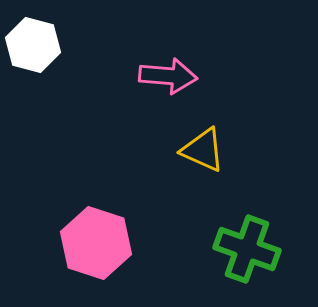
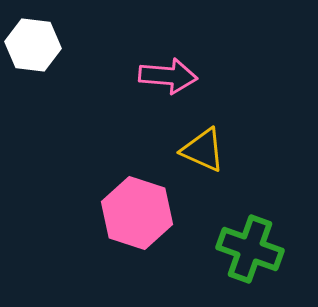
white hexagon: rotated 8 degrees counterclockwise
pink hexagon: moved 41 px right, 30 px up
green cross: moved 3 px right
